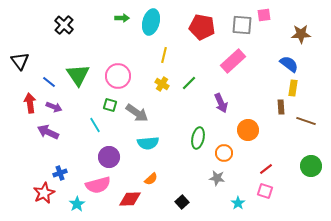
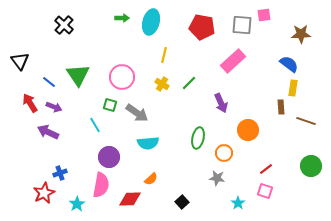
pink circle at (118, 76): moved 4 px right, 1 px down
red arrow at (30, 103): rotated 24 degrees counterclockwise
pink semicircle at (98, 185): moved 3 px right; rotated 65 degrees counterclockwise
